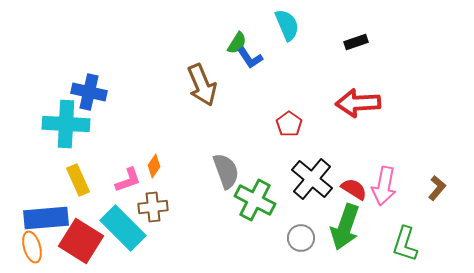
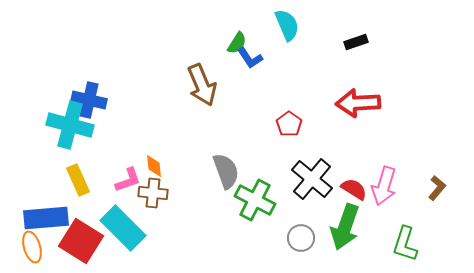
blue cross: moved 8 px down
cyan cross: moved 4 px right, 1 px down; rotated 12 degrees clockwise
orange diamond: rotated 40 degrees counterclockwise
pink arrow: rotated 6 degrees clockwise
brown cross: moved 14 px up; rotated 12 degrees clockwise
